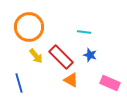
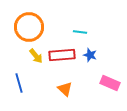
cyan line: moved 4 px left
red rectangle: moved 1 px right, 2 px up; rotated 50 degrees counterclockwise
orange triangle: moved 6 px left, 9 px down; rotated 14 degrees clockwise
